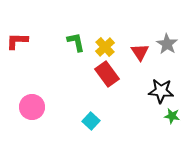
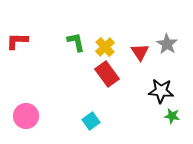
pink circle: moved 6 px left, 9 px down
cyan square: rotated 12 degrees clockwise
